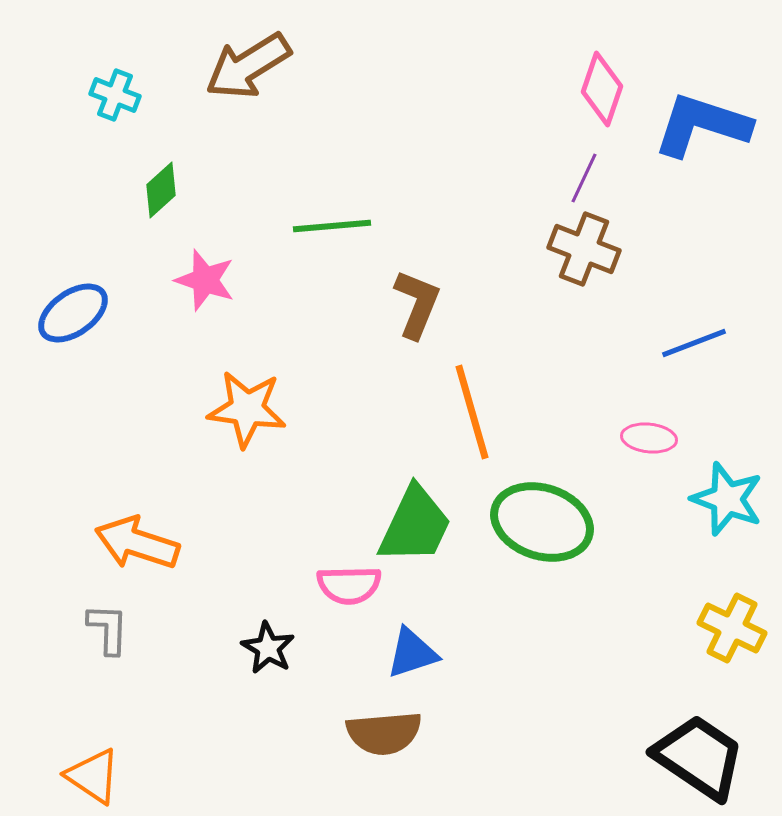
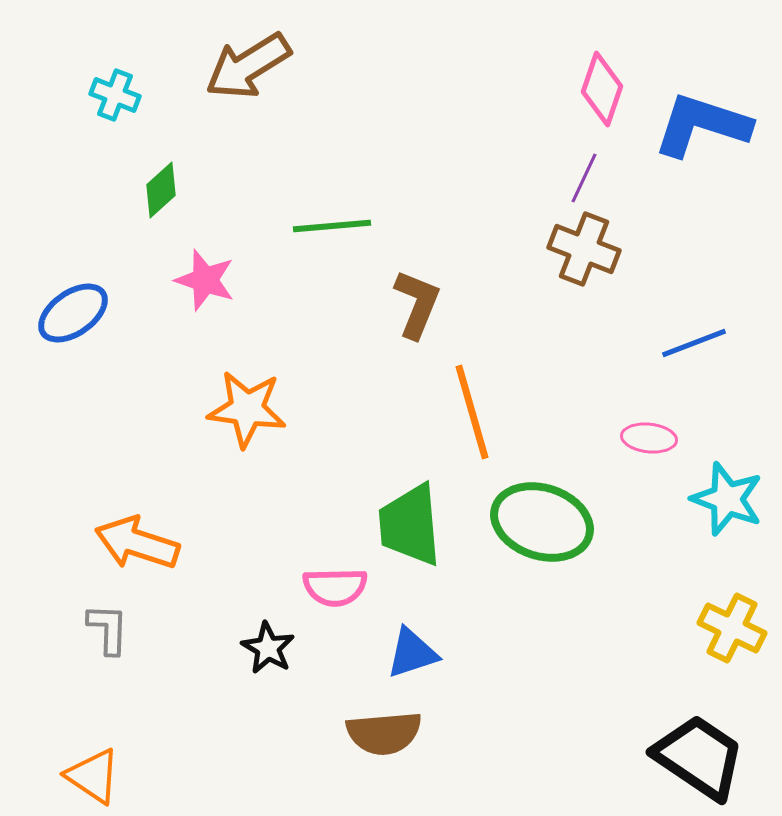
green trapezoid: moved 5 px left; rotated 150 degrees clockwise
pink semicircle: moved 14 px left, 2 px down
